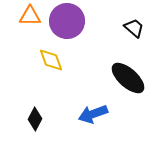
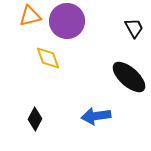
orange triangle: rotated 15 degrees counterclockwise
black trapezoid: rotated 20 degrees clockwise
yellow diamond: moved 3 px left, 2 px up
black ellipse: moved 1 px right, 1 px up
blue arrow: moved 3 px right, 2 px down; rotated 12 degrees clockwise
